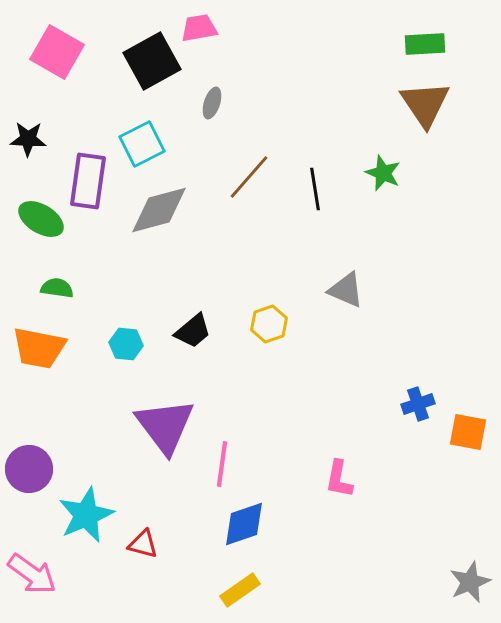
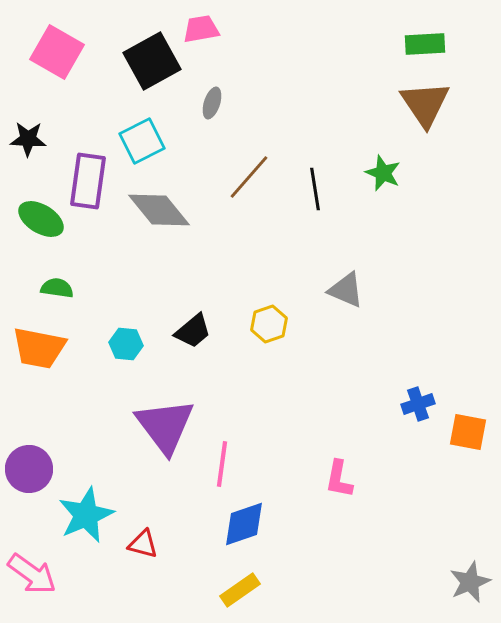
pink trapezoid: moved 2 px right, 1 px down
cyan square: moved 3 px up
gray diamond: rotated 66 degrees clockwise
